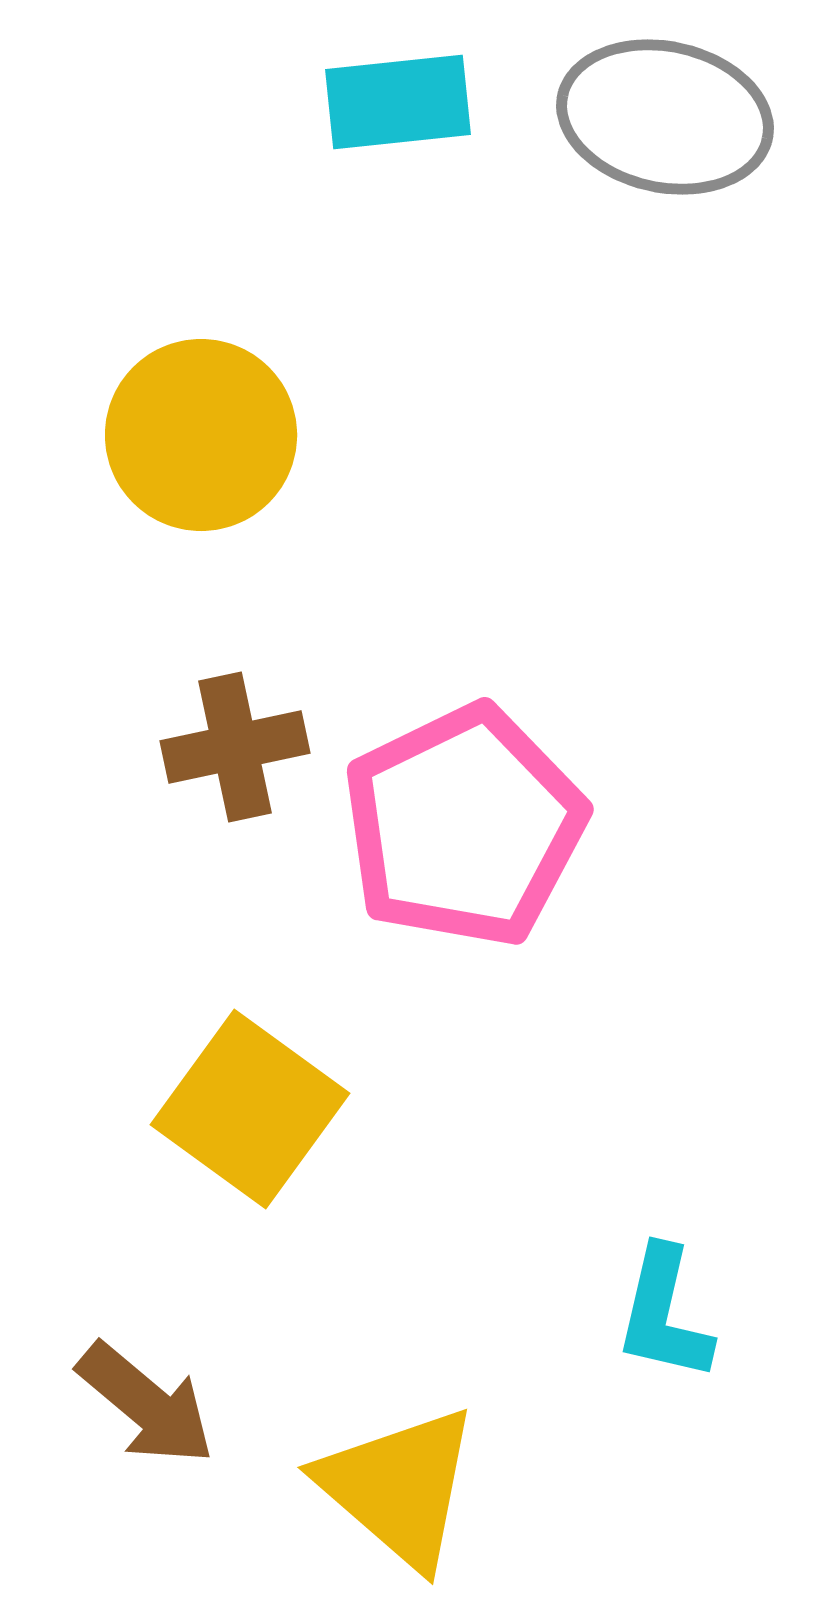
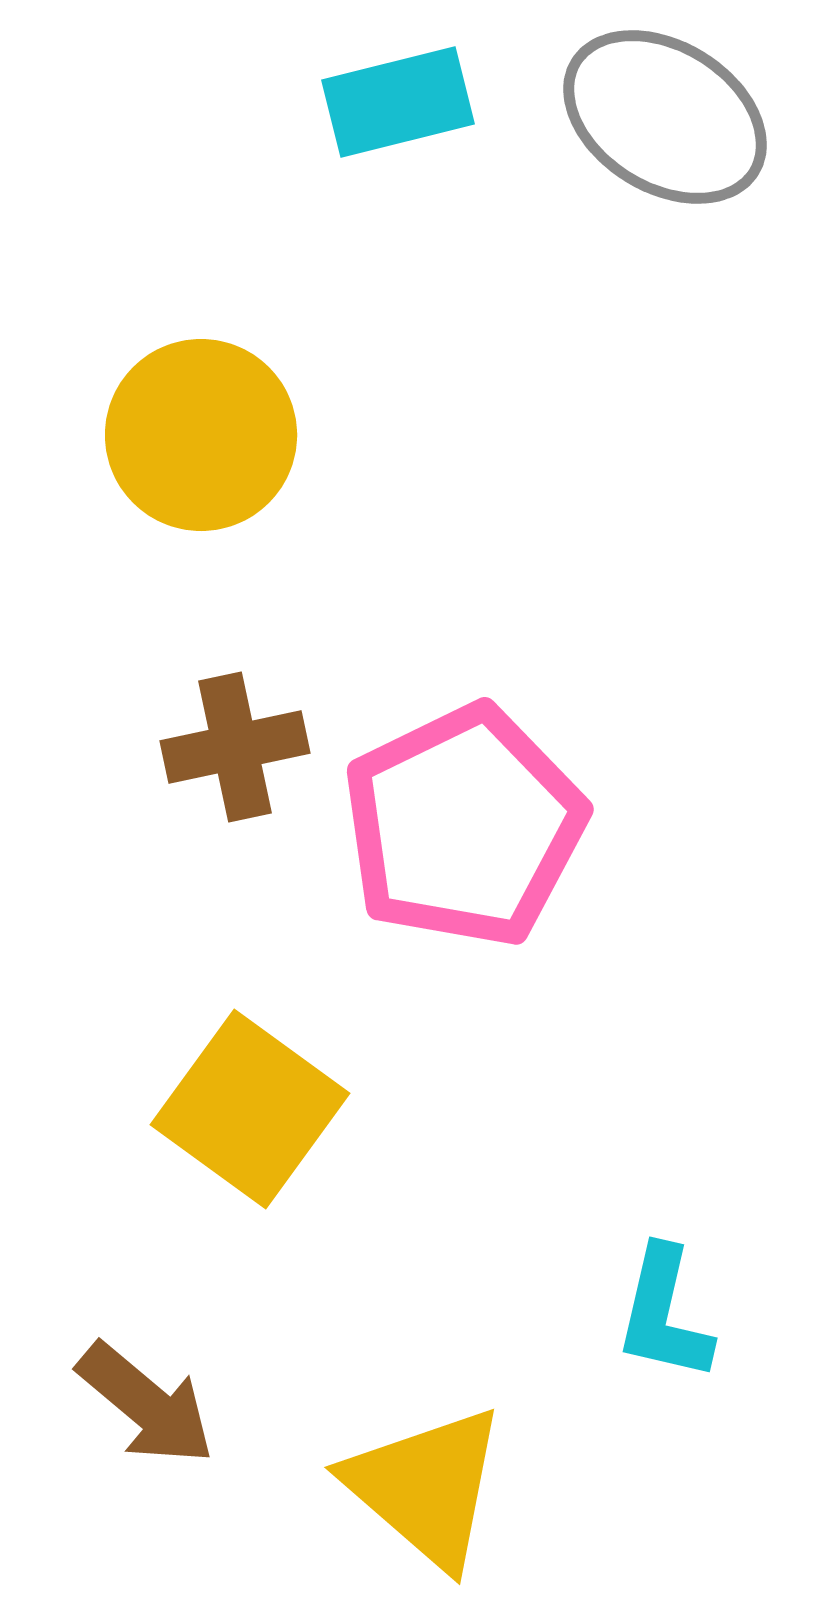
cyan rectangle: rotated 8 degrees counterclockwise
gray ellipse: rotated 20 degrees clockwise
yellow triangle: moved 27 px right
